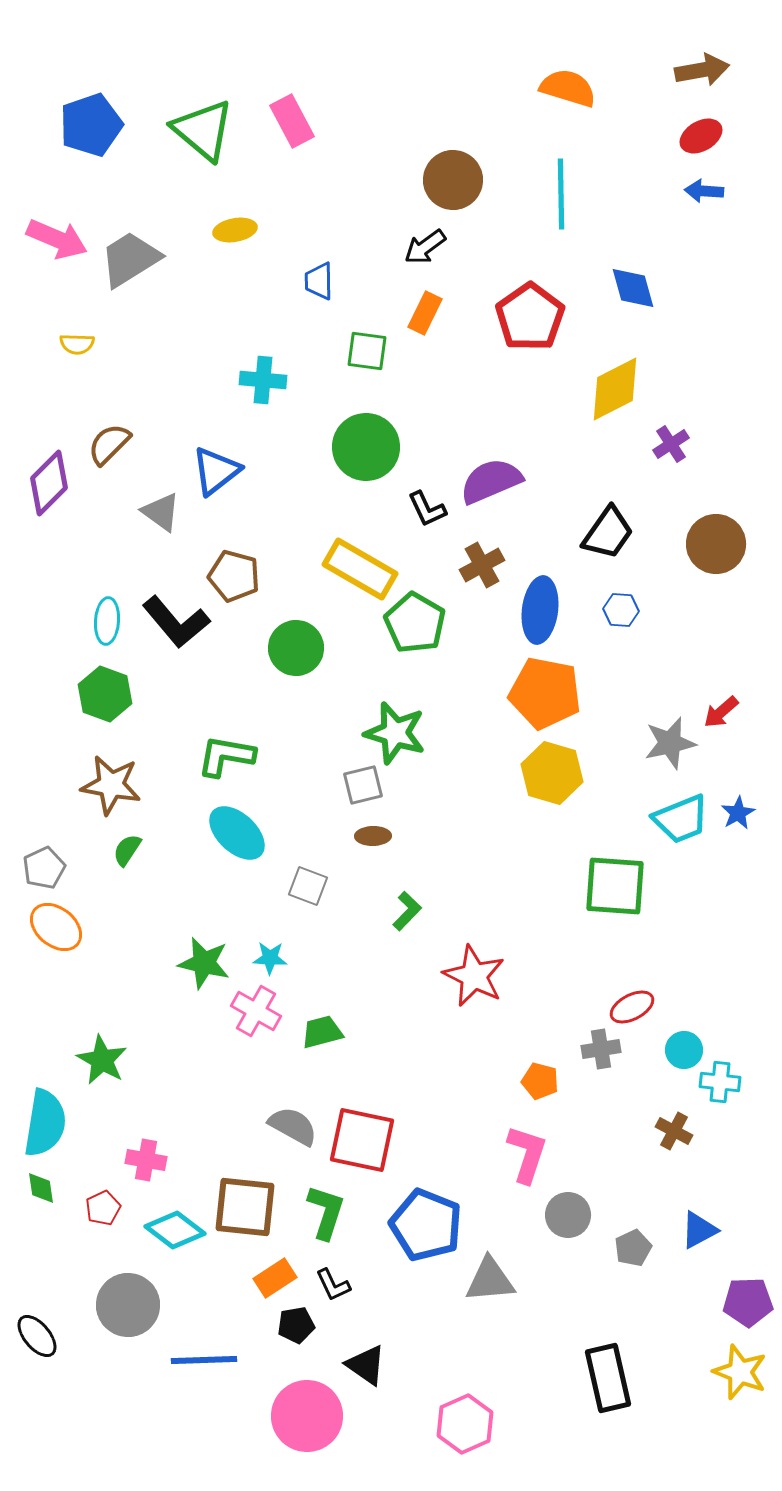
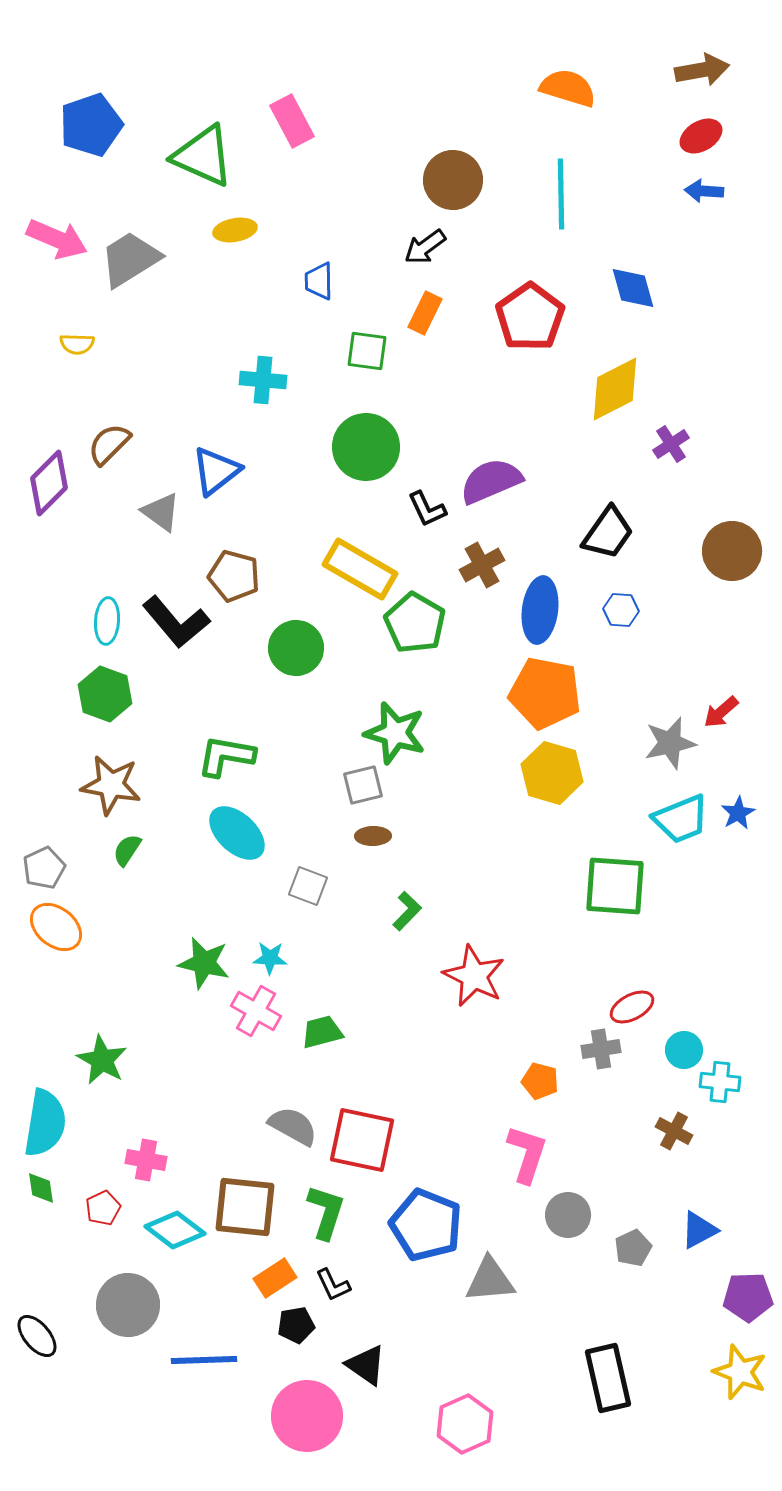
green triangle at (203, 130): moved 26 px down; rotated 16 degrees counterclockwise
brown circle at (716, 544): moved 16 px right, 7 px down
purple pentagon at (748, 1302): moved 5 px up
